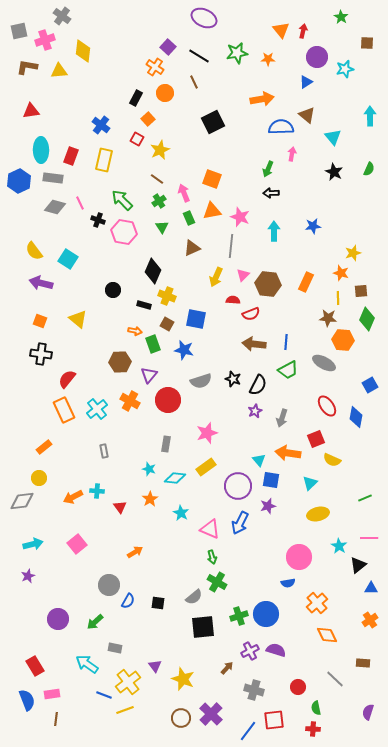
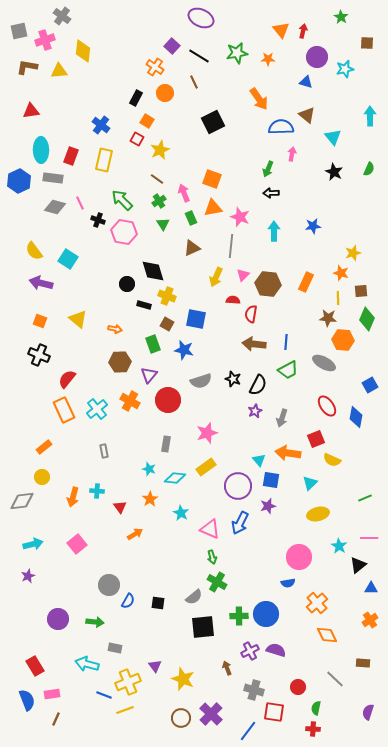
purple ellipse at (204, 18): moved 3 px left
purple square at (168, 47): moved 4 px right, 1 px up
blue triangle at (306, 82): rotated 48 degrees clockwise
orange arrow at (262, 99): moved 3 px left; rotated 65 degrees clockwise
orange square at (148, 119): moved 1 px left, 2 px down; rotated 16 degrees counterclockwise
orange triangle at (212, 211): moved 1 px right, 3 px up
green rectangle at (189, 218): moved 2 px right
green triangle at (162, 227): moved 1 px right, 3 px up
black diamond at (153, 271): rotated 40 degrees counterclockwise
black circle at (113, 290): moved 14 px right, 6 px up
red semicircle at (251, 314): rotated 120 degrees clockwise
orange arrow at (135, 331): moved 20 px left, 2 px up
black cross at (41, 354): moved 2 px left, 1 px down; rotated 15 degrees clockwise
yellow circle at (39, 478): moved 3 px right, 1 px up
orange arrow at (73, 497): rotated 48 degrees counterclockwise
orange arrow at (135, 552): moved 18 px up
green cross at (239, 616): rotated 18 degrees clockwise
green arrow at (95, 622): rotated 132 degrees counterclockwise
cyan arrow at (87, 664): rotated 20 degrees counterclockwise
brown arrow at (227, 668): rotated 64 degrees counterclockwise
yellow cross at (128, 682): rotated 15 degrees clockwise
green semicircle at (316, 708): rotated 24 degrees clockwise
brown line at (56, 719): rotated 16 degrees clockwise
red square at (274, 720): moved 8 px up; rotated 15 degrees clockwise
